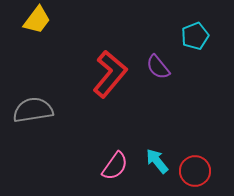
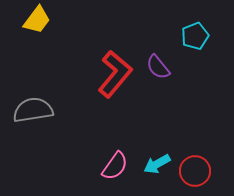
red L-shape: moved 5 px right
cyan arrow: moved 3 px down; rotated 80 degrees counterclockwise
